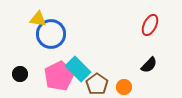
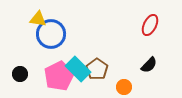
brown pentagon: moved 15 px up
